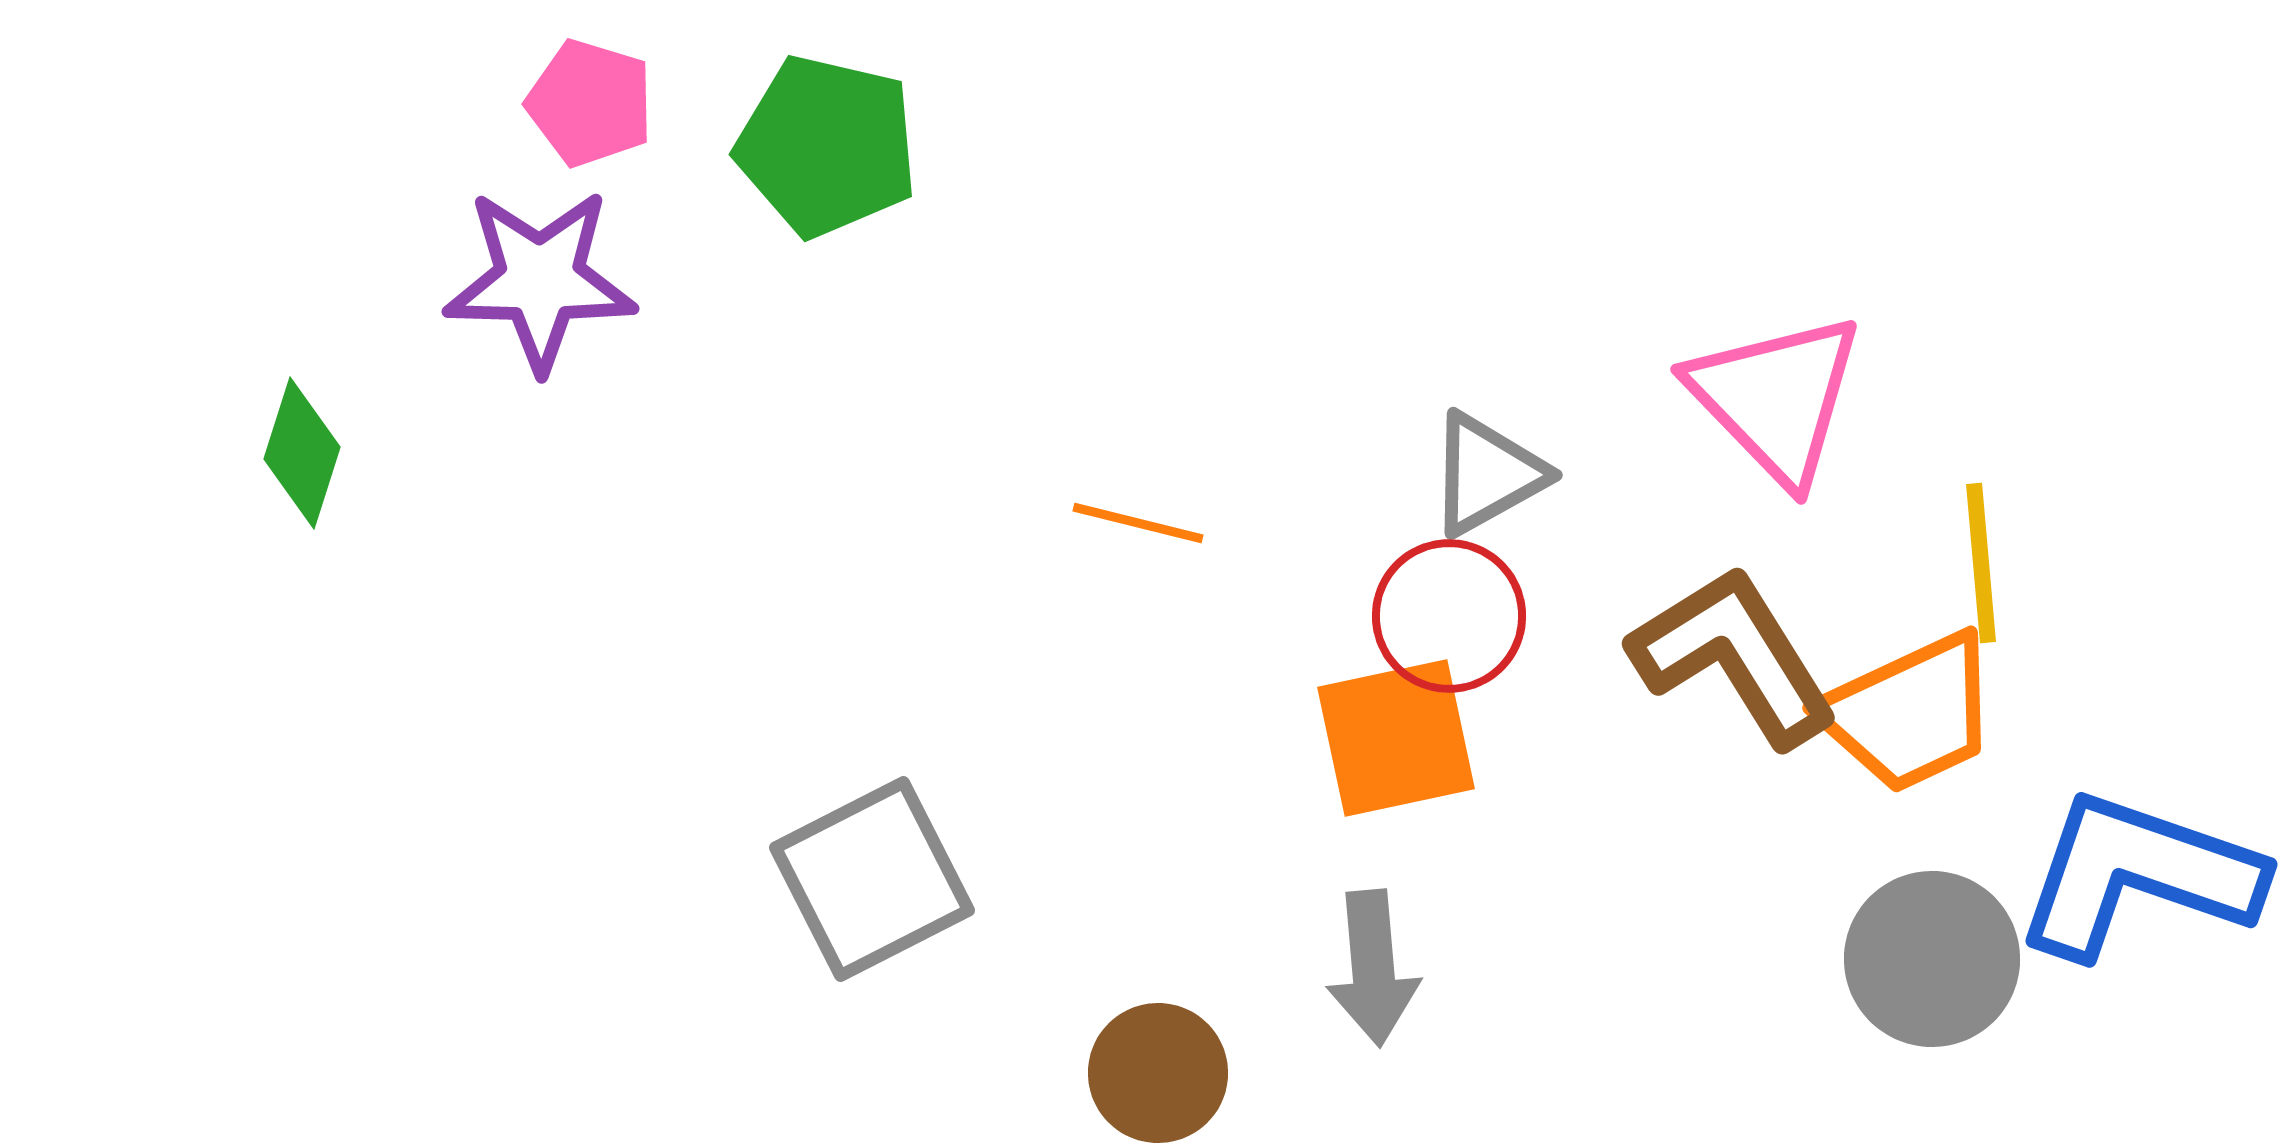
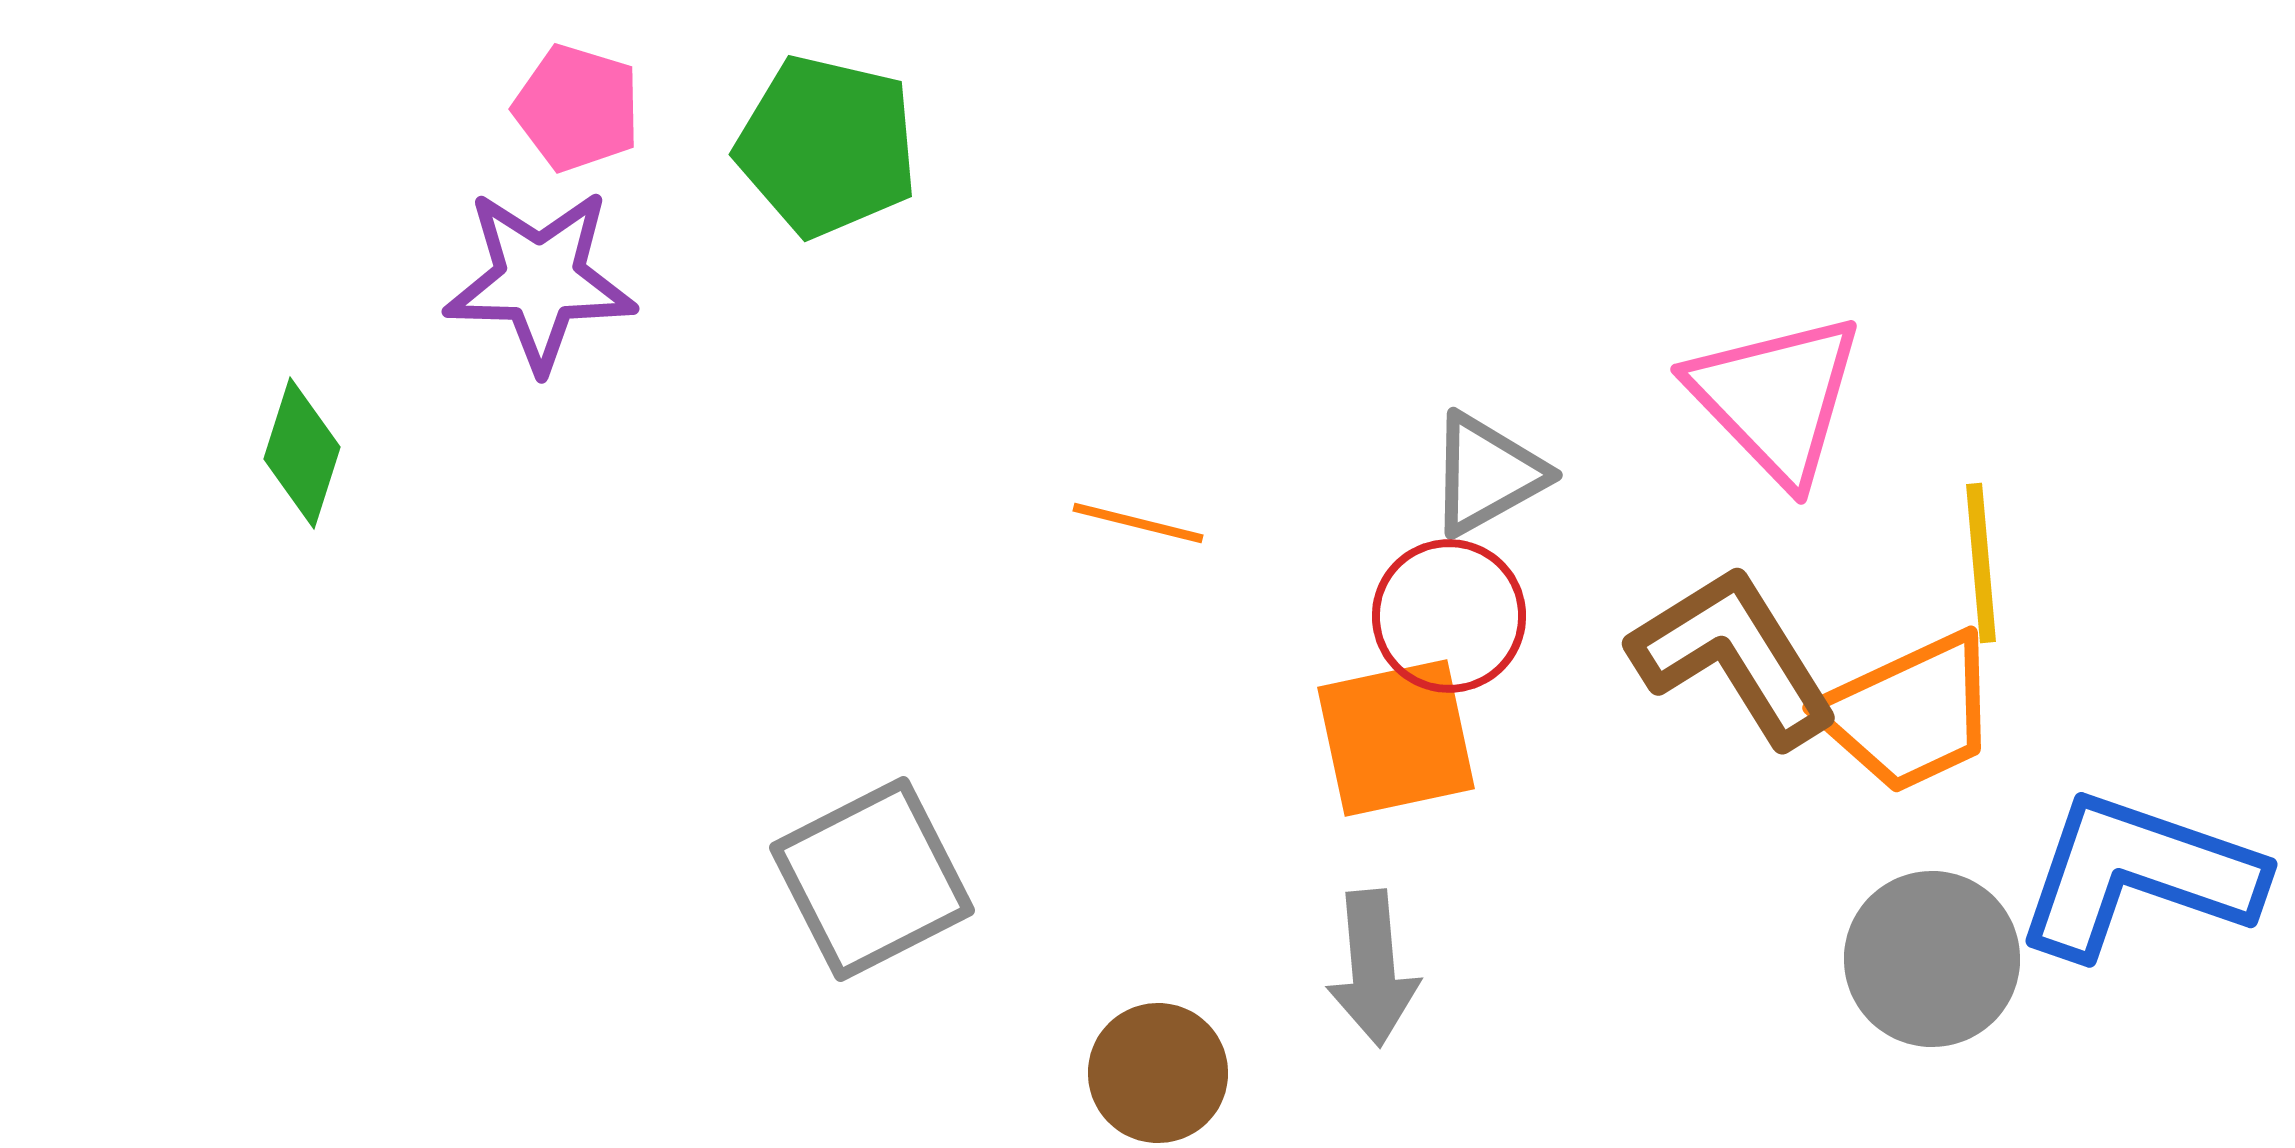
pink pentagon: moved 13 px left, 5 px down
